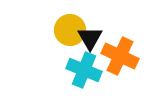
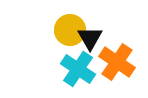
orange cross: moved 3 px left, 6 px down; rotated 9 degrees clockwise
cyan cross: moved 6 px left, 1 px up; rotated 12 degrees clockwise
